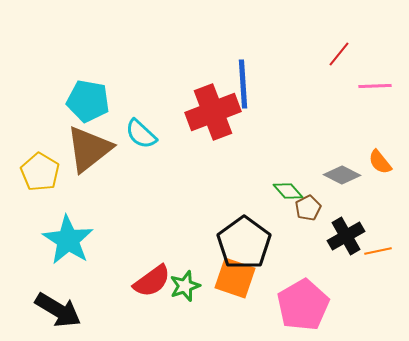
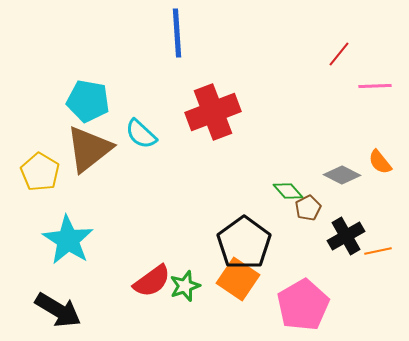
blue line: moved 66 px left, 51 px up
orange square: moved 3 px right, 1 px down; rotated 15 degrees clockwise
